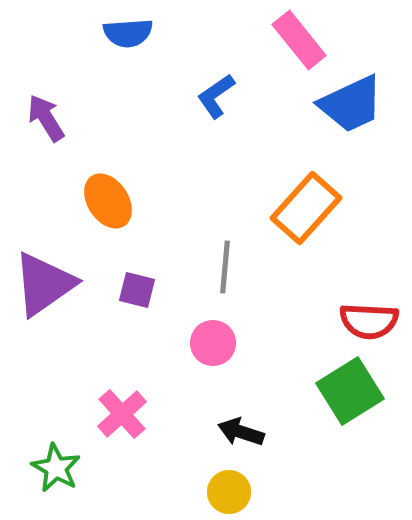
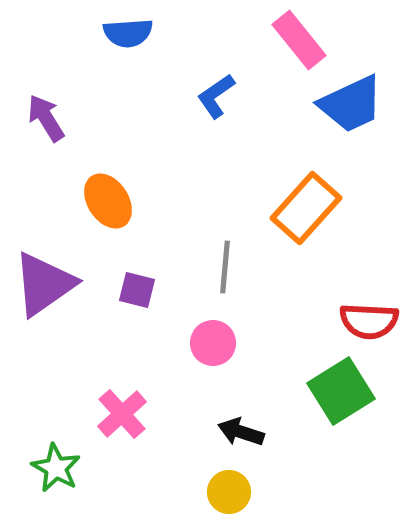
green square: moved 9 px left
